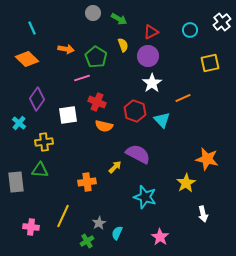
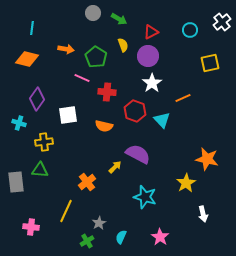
cyan line: rotated 32 degrees clockwise
orange diamond: rotated 30 degrees counterclockwise
pink line: rotated 42 degrees clockwise
red cross: moved 10 px right, 10 px up; rotated 18 degrees counterclockwise
cyan cross: rotated 24 degrees counterclockwise
orange cross: rotated 30 degrees counterclockwise
yellow line: moved 3 px right, 5 px up
cyan semicircle: moved 4 px right, 4 px down
